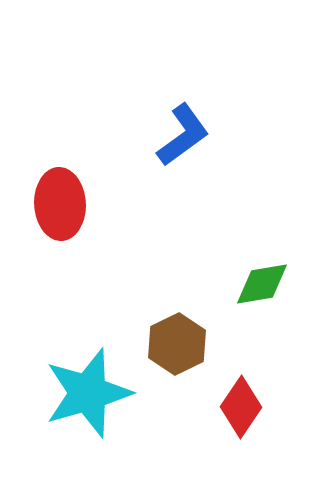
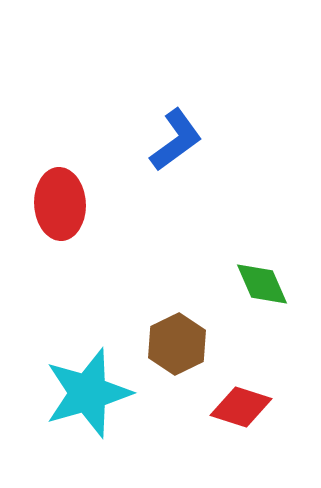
blue L-shape: moved 7 px left, 5 px down
green diamond: rotated 76 degrees clockwise
red diamond: rotated 74 degrees clockwise
